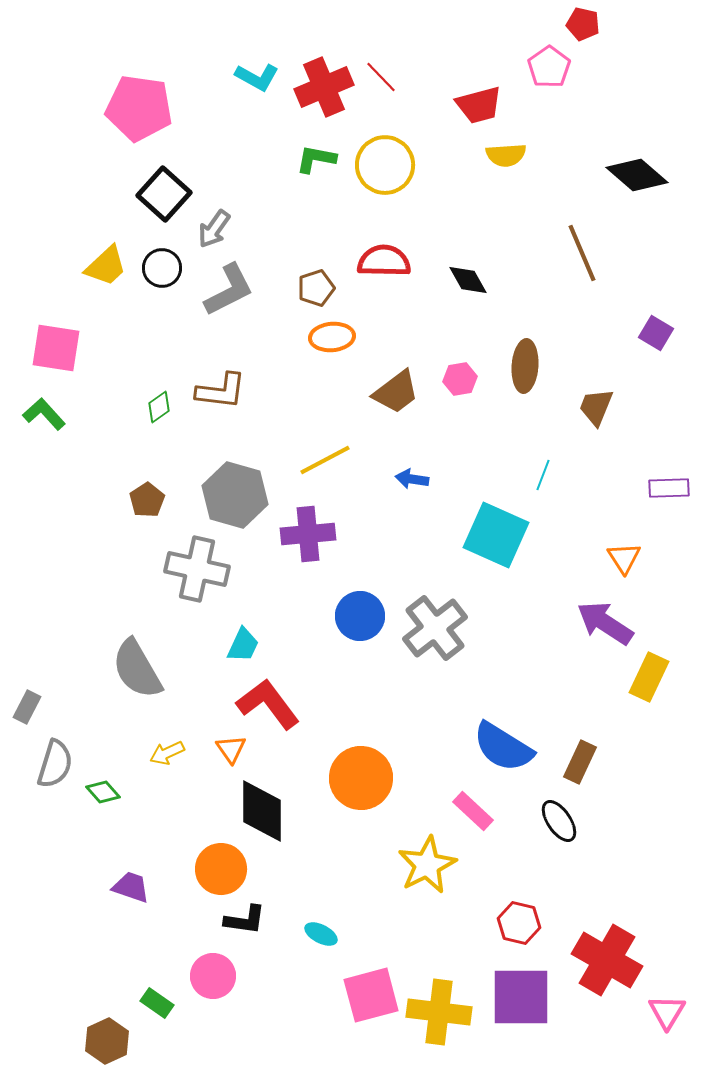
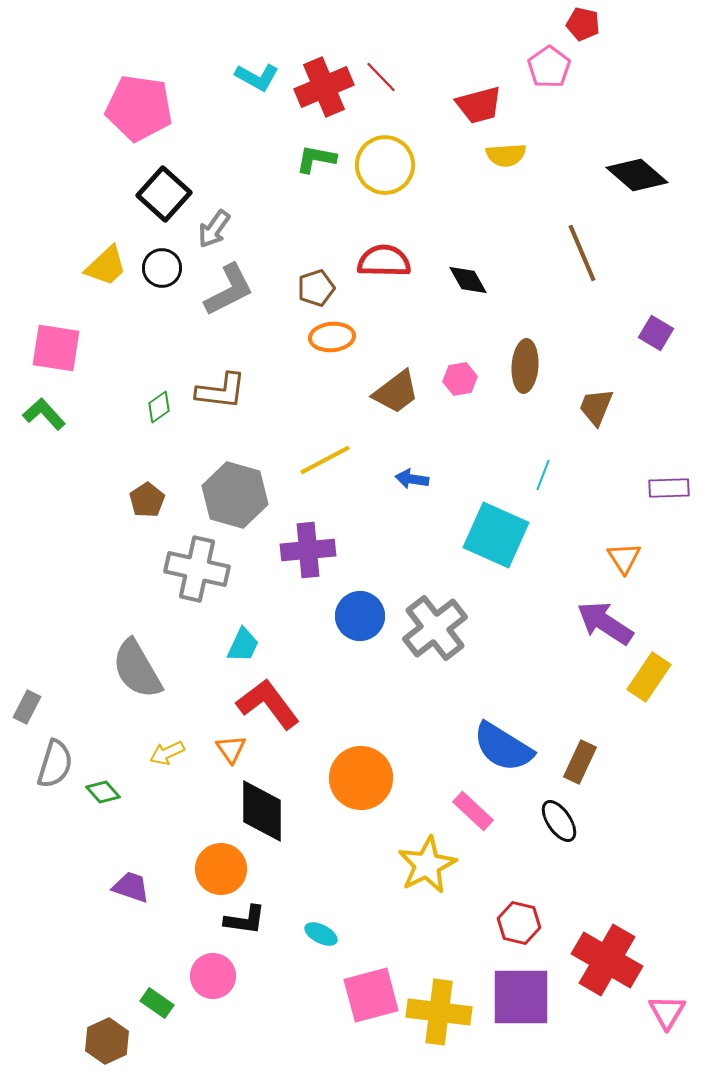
purple cross at (308, 534): moved 16 px down
yellow rectangle at (649, 677): rotated 9 degrees clockwise
